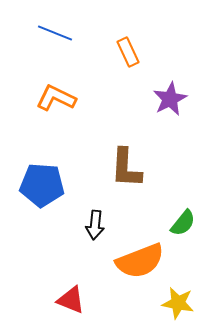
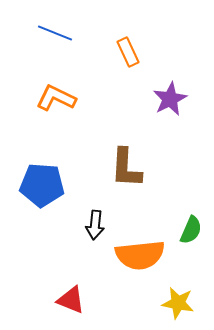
green semicircle: moved 8 px right, 7 px down; rotated 16 degrees counterclockwise
orange semicircle: moved 6 px up; rotated 15 degrees clockwise
